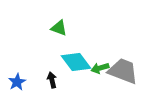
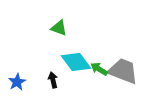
green arrow: moved 1 px left, 1 px down; rotated 48 degrees clockwise
black arrow: moved 1 px right
